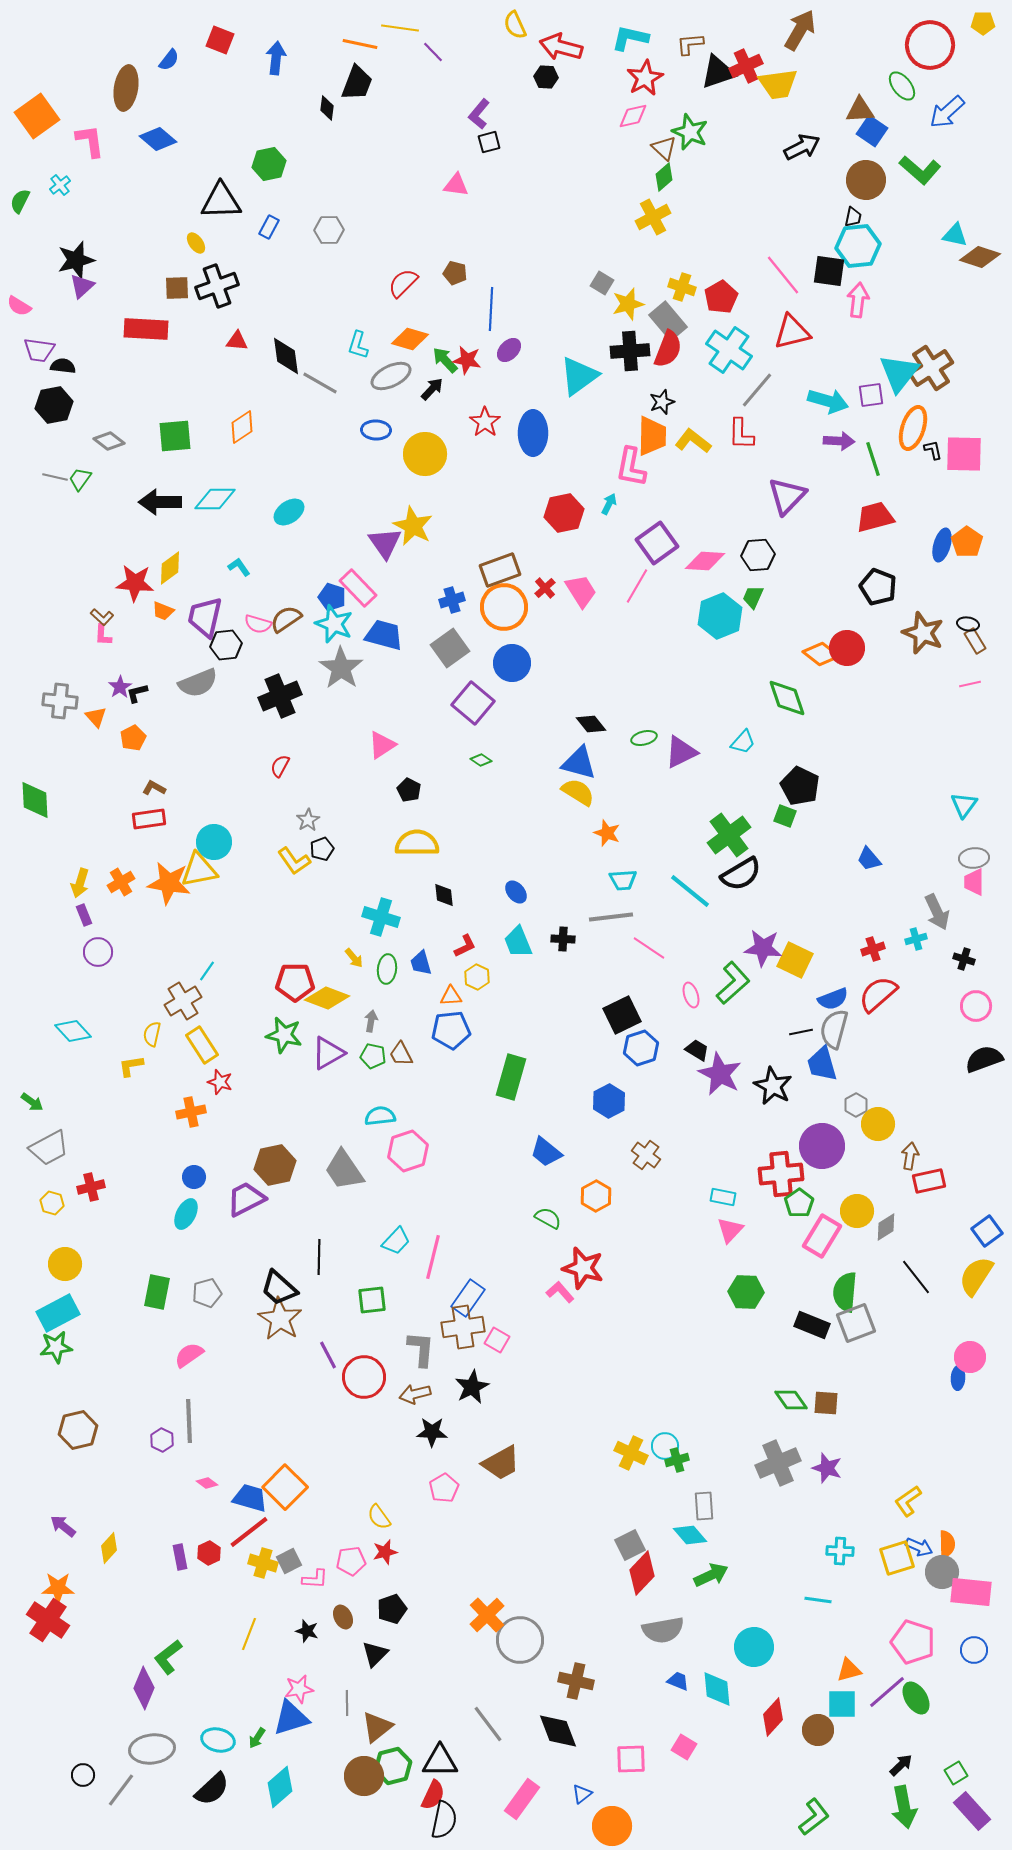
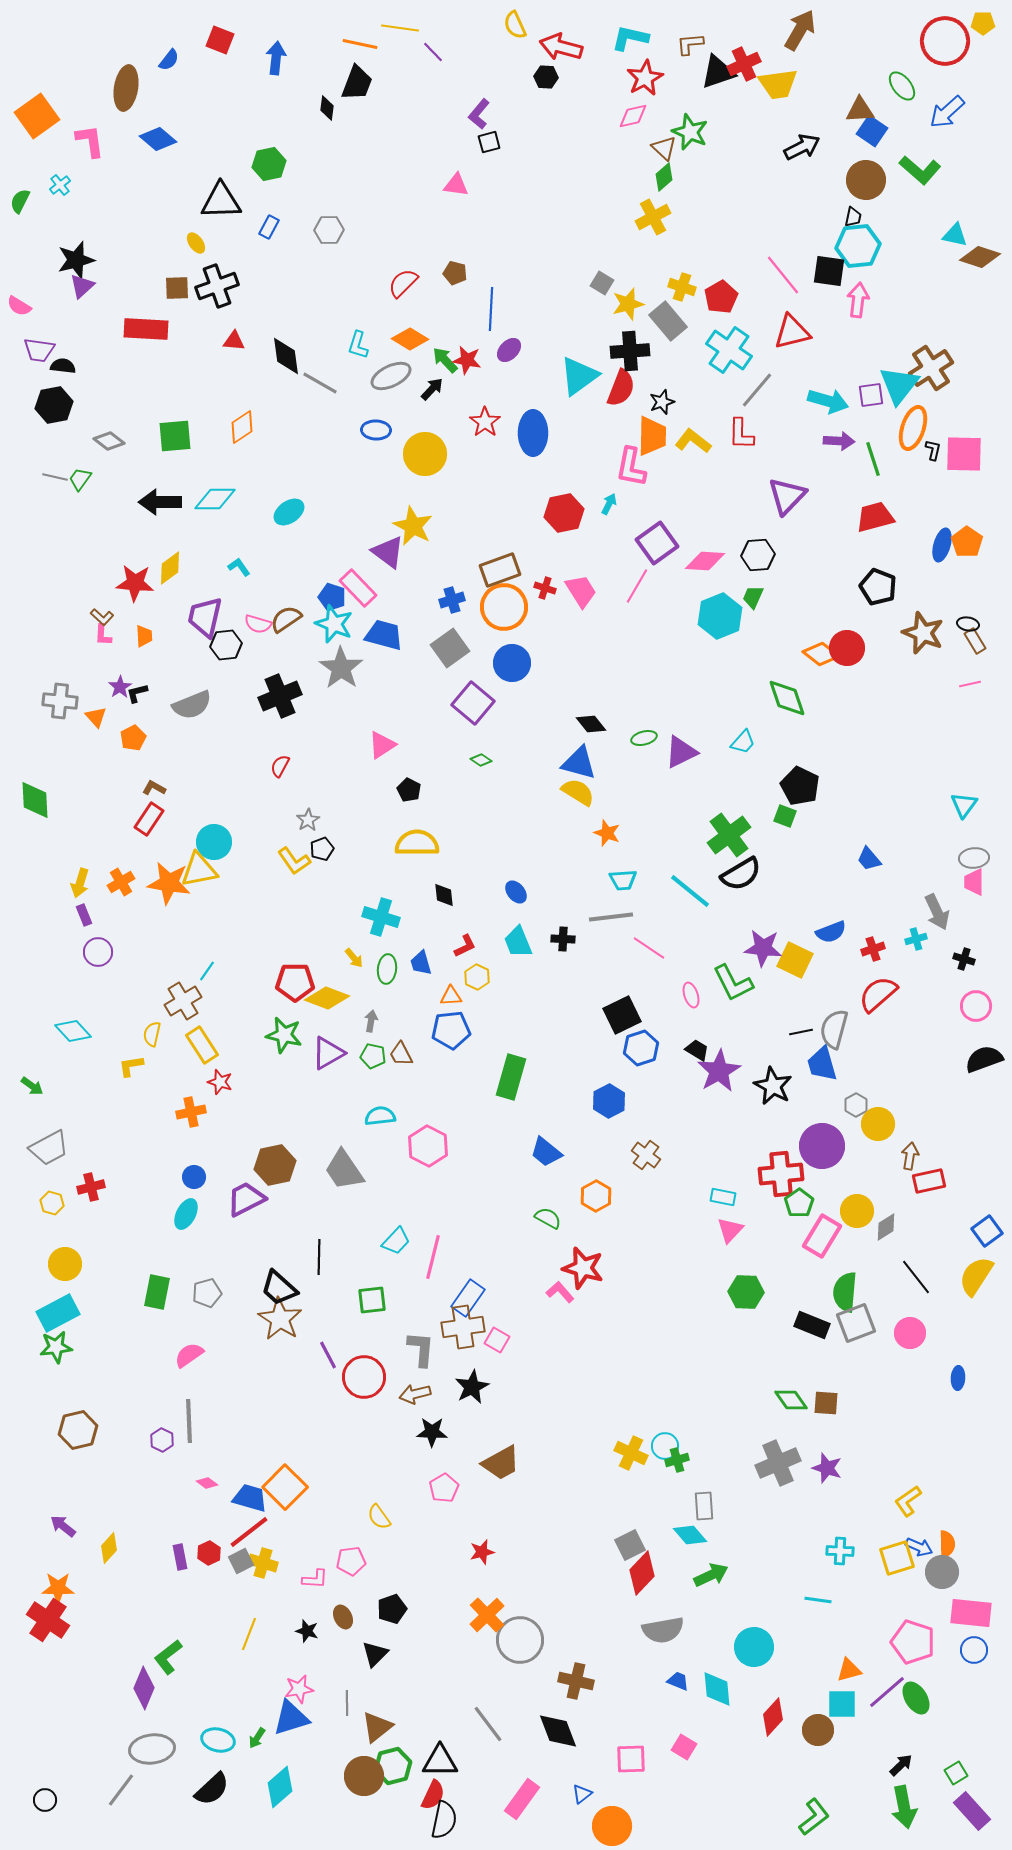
red circle at (930, 45): moved 15 px right, 4 px up
red cross at (746, 66): moved 2 px left, 2 px up
orange diamond at (410, 339): rotated 15 degrees clockwise
red triangle at (237, 341): moved 3 px left
red semicircle at (668, 349): moved 47 px left, 39 px down
cyan triangle at (899, 373): moved 12 px down
black L-shape at (933, 450): rotated 25 degrees clockwise
purple triangle at (385, 543): moved 3 px right, 9 px down; rotated 18 degrees counterclockwise
red cross at (545, 588): rotated 30 degrees counterclockwise
orange trapezoid at (163, 611): moved 19 px left, 25 px down; rotated 115 degrees counterclockwise
gray semicircle at (198, 683): moved 6 px left, 22 px down
red rectangle at (149, 819): rotated 48 degrees counterclockwise
green L-shape at (733, 983): rotated 105 degrees clockwise
blue semicircle at (833, 999): moved 2 px left, 67 px up
purple star at (720, 1074): moved 1 px left, 3 px up; rotated 15 degrees clockwise
green arrow at (32, 1102): moved 16 px up
pink hexagon at (408, 1151): moved 20 px right, 5 px up; rotated 15 degrees counterclockwise
pink circle at (970, 1357): moved 60 px left, 24 px up
red star at (385, 1552): moved 97 px right
gray square at (289, 1561): moved 48 px left
pink rectangle at (971, 1592): moved 21 px down
black circle at (83, 1775): moved 38 px left, 25 px down
